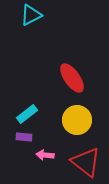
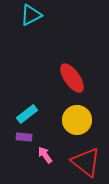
pink arrow: rotated 48 degrees clockwise
